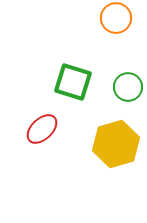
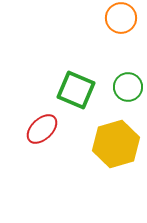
orange circle: moved 5 px right
green square: moved 3 px right, 8 px down; rotated 6 degrees clockwise
